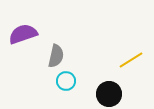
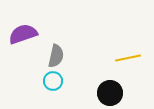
yellow line: moved 3 px left, 2 px up; rotated 20 degrees clockwise
cyan circle: moved 13 px left
black circle: moved 1 px right, 1 px up
